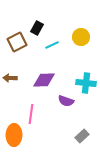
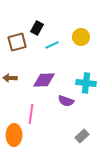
brown square: rotated 12 degrees clockwise
